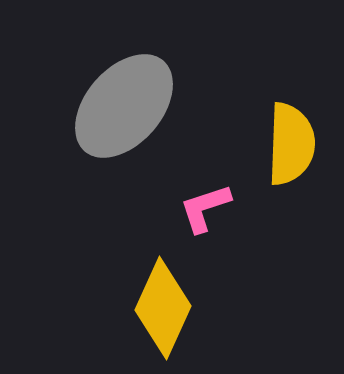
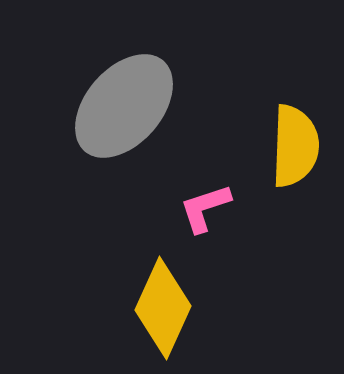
yellow semicircle: moved 4 px right, 2 px down
